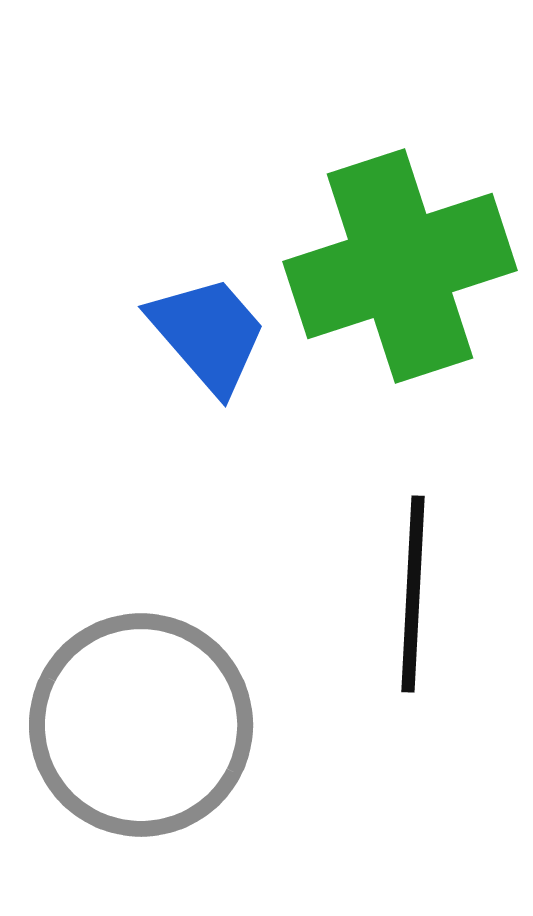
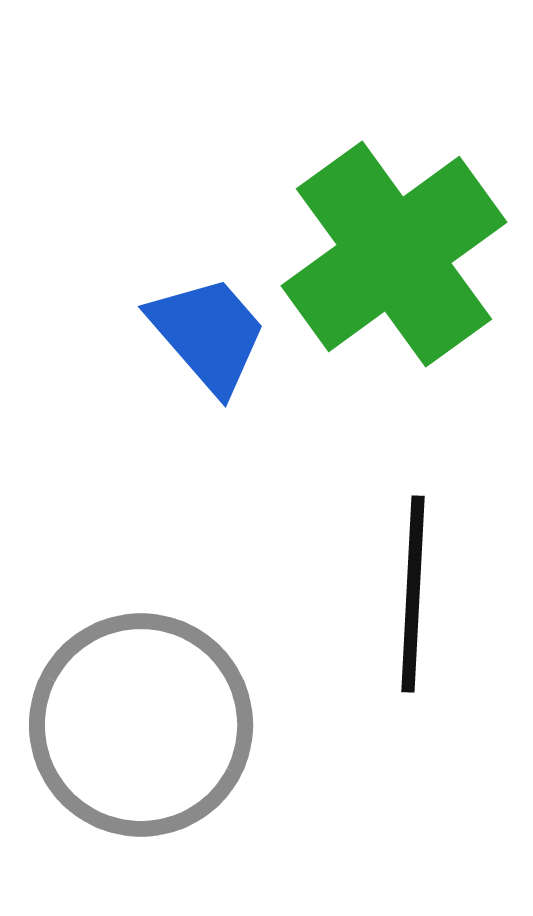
green cross: moved 6 px left, 12 px up; rotated 18 degrees counterclockwise
